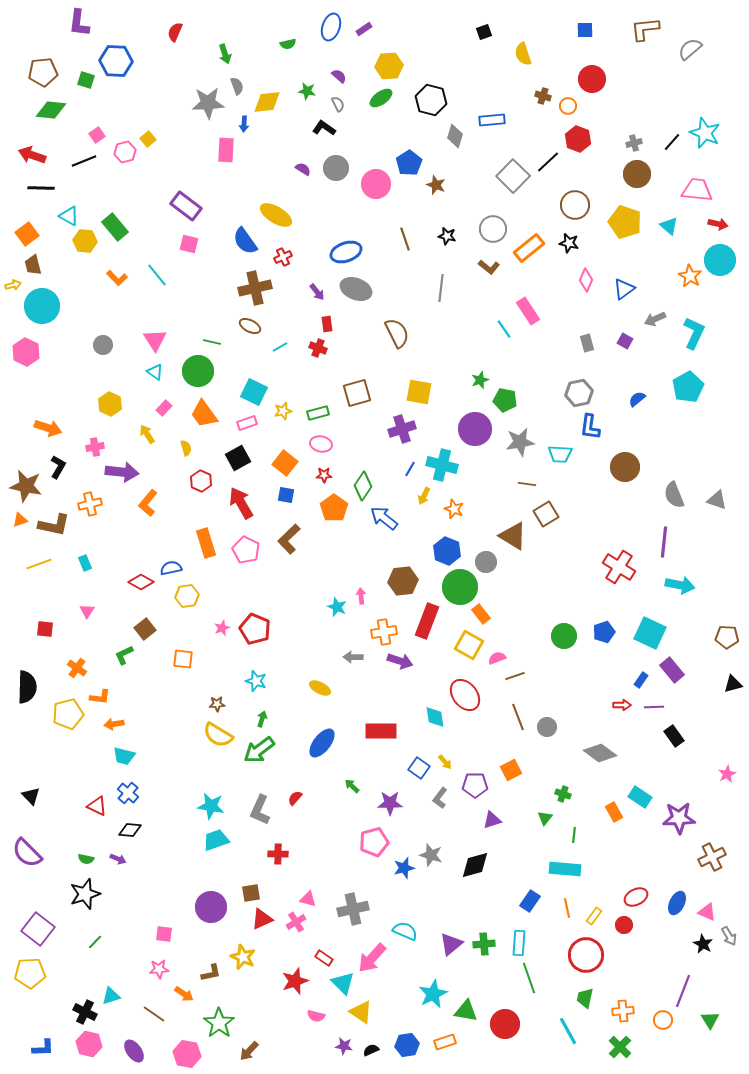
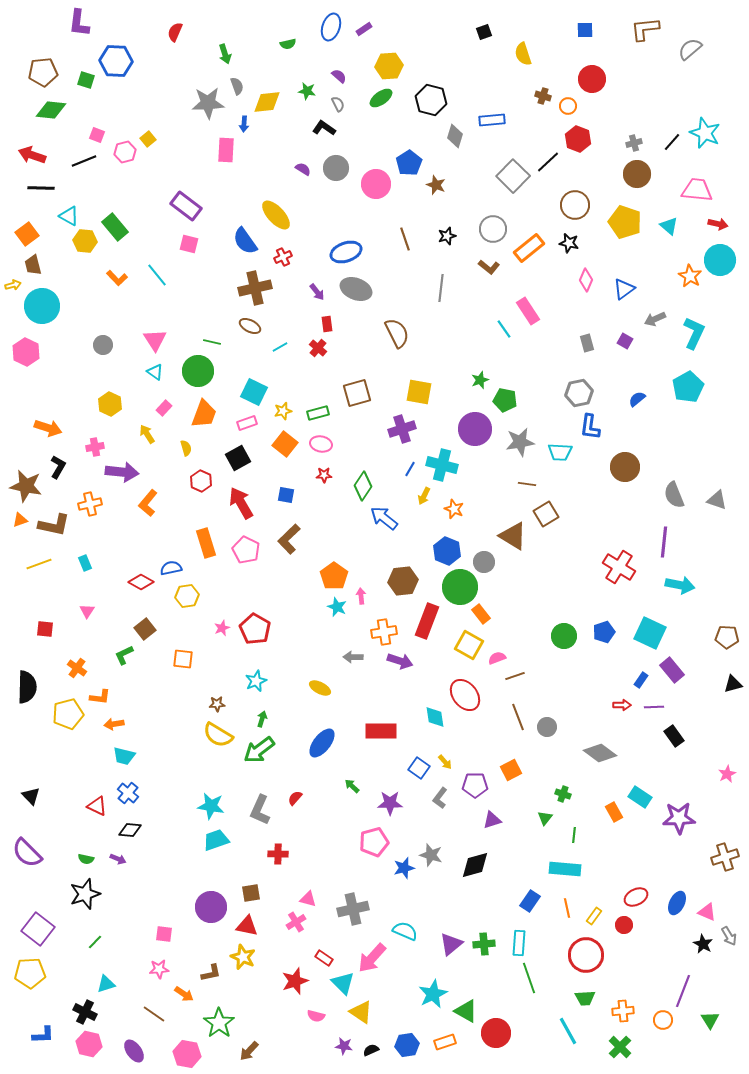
pink square at (97, 135): rotated 35 degrees counterclockwise
yellow ellipse at (276, 215): rotated 16 degrees clockwise
black star at (447, 236): rotated 30 degrees counterclockwise
red cross at (318, 348): rotated 18 degrees clockwise
orange trapezoid at (204, 414): rotated 124 degrees counterclockwise
cyan trapezoid at (560, 454): moved 2 px up
orange square at (285, 463): moved 19 px up
orange pentagon at (334, 508): moved 68 px down
gray circle at (486, 562): moved 2 px left
red pentagon at (255, 629): rotated 8 degrees clockwise
cyan star at (256, 681): rotated 30 degrees clockwise
brown cross at (712, 857): moved 13 px right; rotated 8 degrees clockwise
red triangle at (262, 919): moved 15 px left, 7 px down; rotated 35 degrees clockwise
cyan triangle at (111, 996): moved 5 px left, 12 px up
green trapezoid at (585, 998): rotated 105 degrees counterclockwise
green triangle at (466, 1011): rotated 20 degrees clockwise
red circle at (505, 1024): moved 9 px left, 9 px down
blue L-shape at (43, 1048): moved 13 px up
